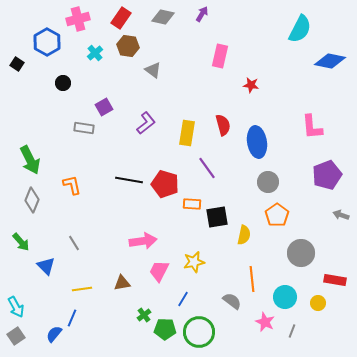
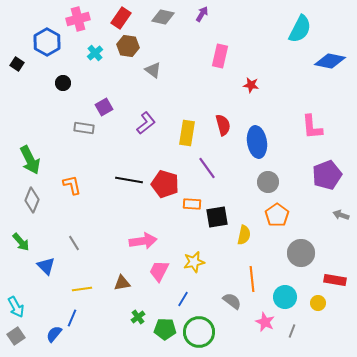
green cross at (144, 315): moved 6 px left, 2 px down
